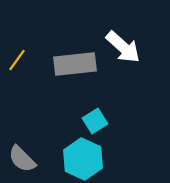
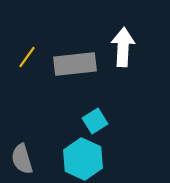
white arrow: rotated 129 degrees counterclockwise
yellow line: moved 10 px right, 3 px up
gray semicircle: rotated 28 degrees clockwise
